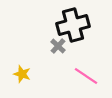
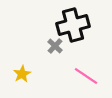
gray cross: moved 3 px left
yellow star: rotated 24 degrees clockwise
